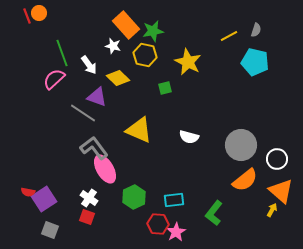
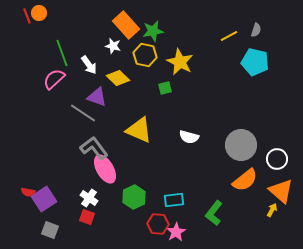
yellow star: moved 8 px left
